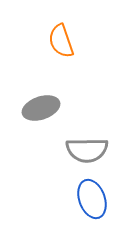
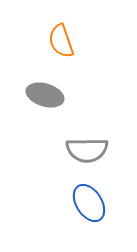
gray ellipse: moved 4 px right, 13 px up; rotated 36 degrees clockwise
blue ellipse: moved 3 px left, 4 px down; rotated 12 degrees counterclockwise
